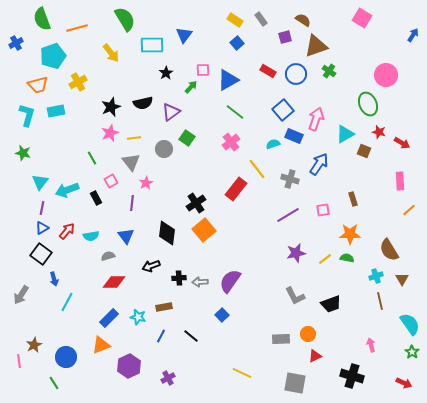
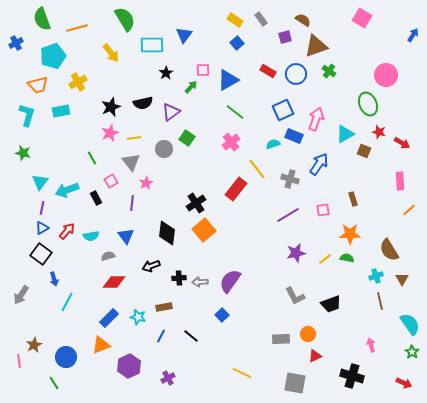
blue square at (283, 110): rotated 15 degrees clockwise
cyan rectangle at (56, 111): moved 5 px right
